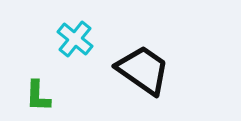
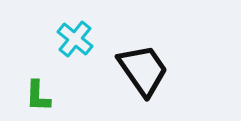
black trapezoid: rotated 20 degrees clockwise
